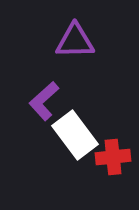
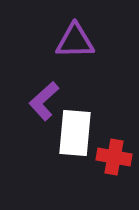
white rectangle: moved 2 px up; rotated 42 degrees clockwise
red cross: moved 1 px right; rotated 16 degrees clockwise
